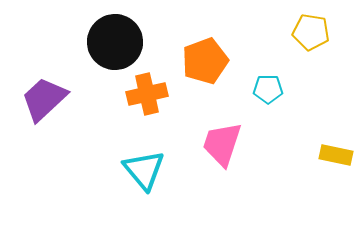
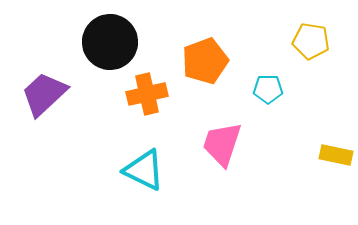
yellow pentagon: moved 9 px down
black circle: moved 5 px left
purple trapezoid: moved 5 px up
cyan triangle: rotated 24 degrees counterclockwise
